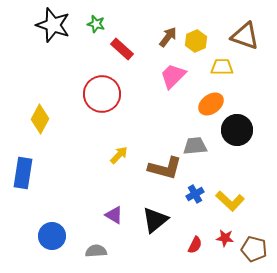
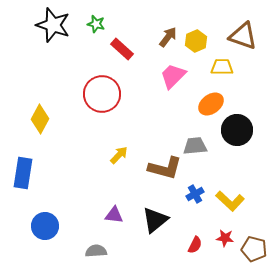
brown triangle: moved 2 px left
purple triangle: rotated 24 degrees counterclockwise
blue circle: moved 7 px left, 10 px up
